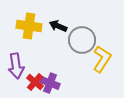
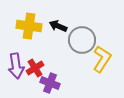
red cross: moved 14 px up; rotated 18 degrees clockwise
